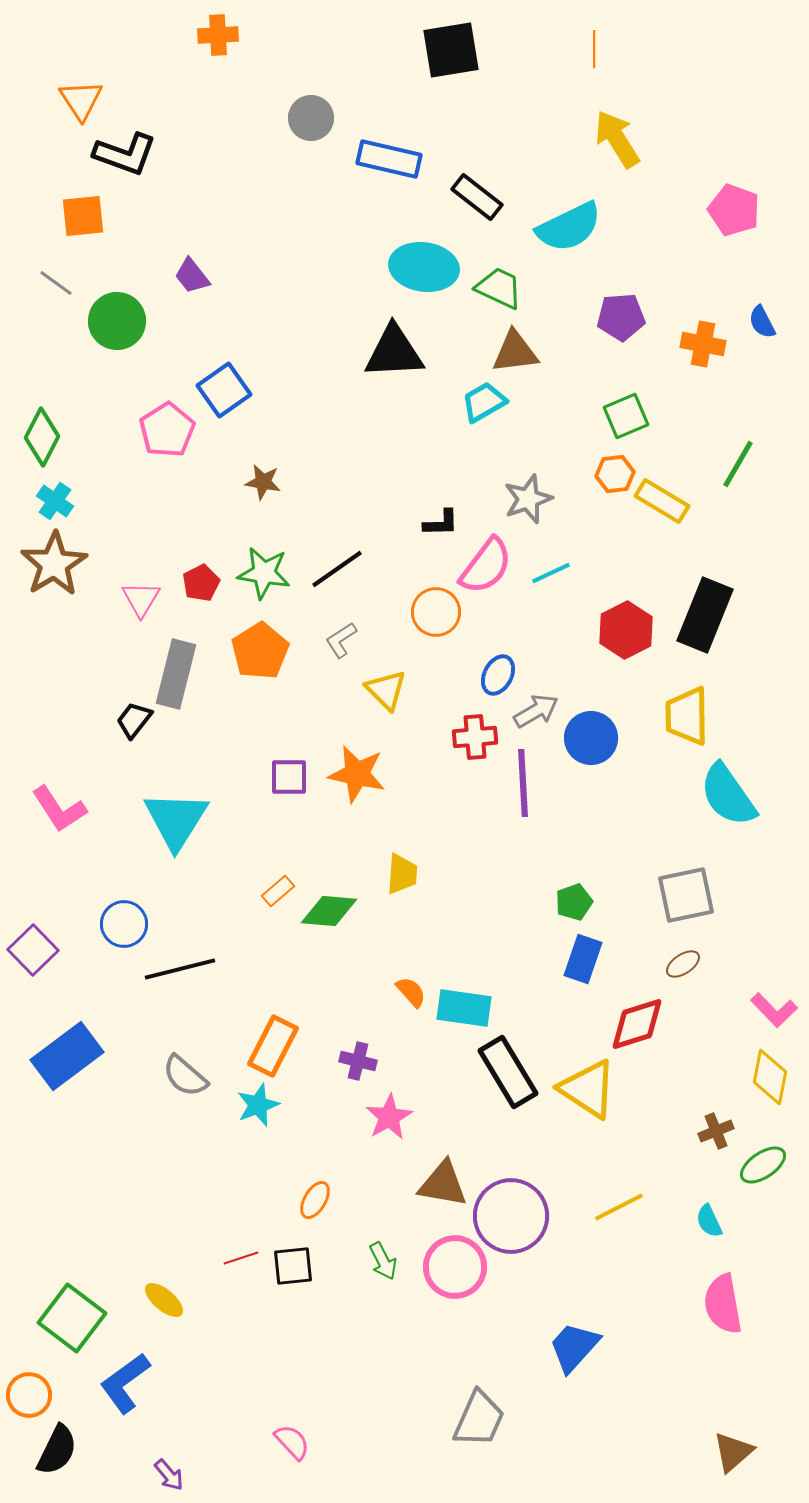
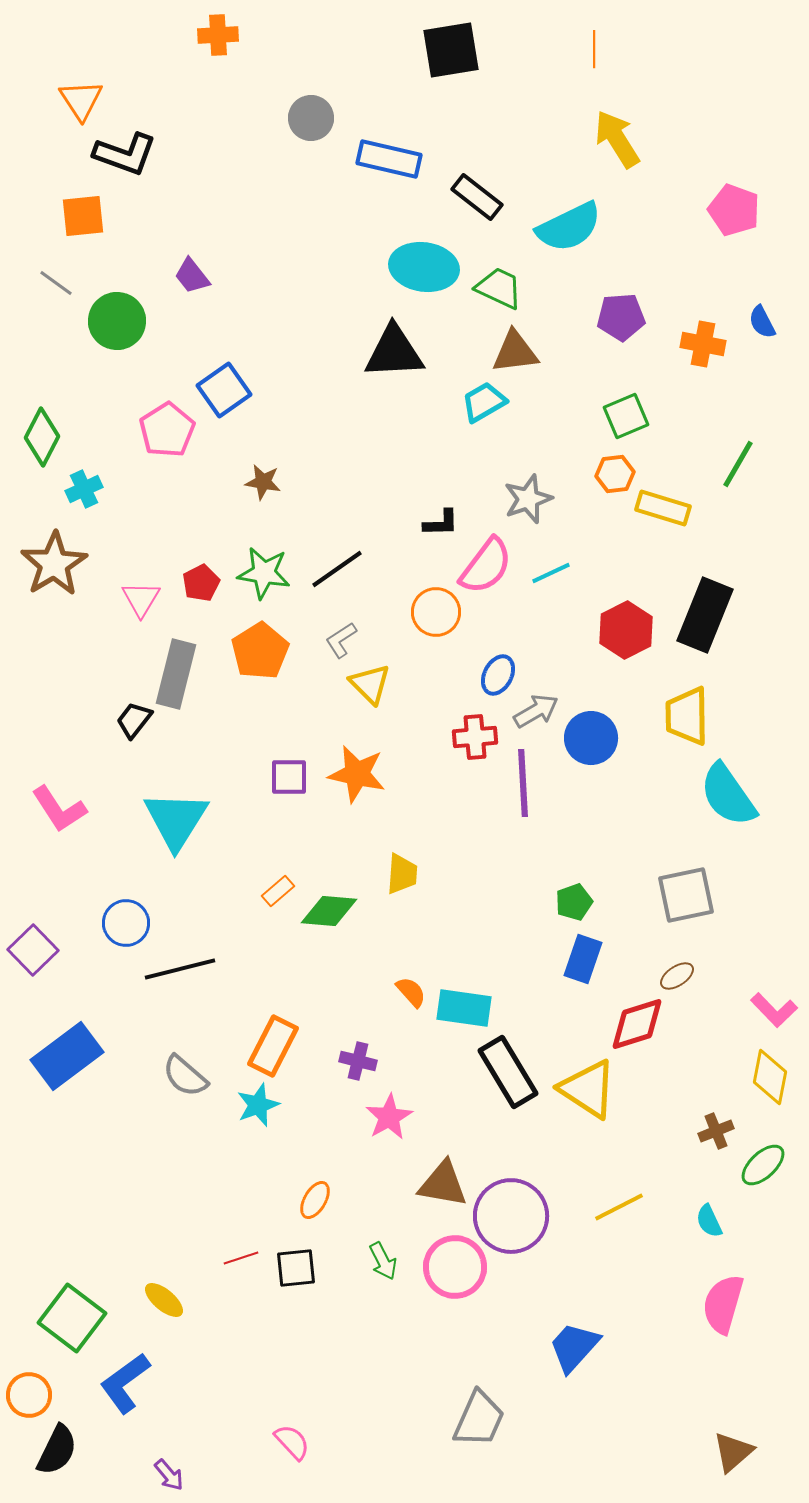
cyan cross at (55, 501): moved 29 px right, 12 px up; rotated 30 degrees clockwise
yellow rectangle at (662, 501): moved 1 px right, 7 px down; rotated 14 degrees counterclockwise
yellow triangle at (386, 690): moved 16 px left, 6 px up
blue circle at (124, 924): moved 2 px right, 1 px up
brown ellipse at (683, 964): moved 6 px left, 12 px down
green ellipse at (763, 1165): rotated 9 degrees counterclockwise
black square at (293, 1266): moved 3 px right, 2 px down
pink semicircle at (723, 1304): rotated 26 degrees clockwise
